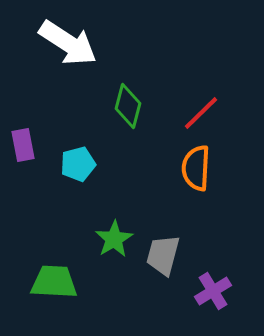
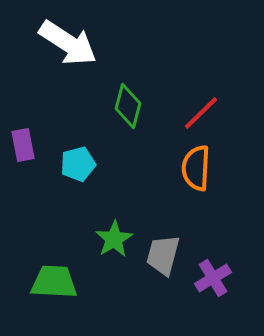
purple cross: moved 13 px up
